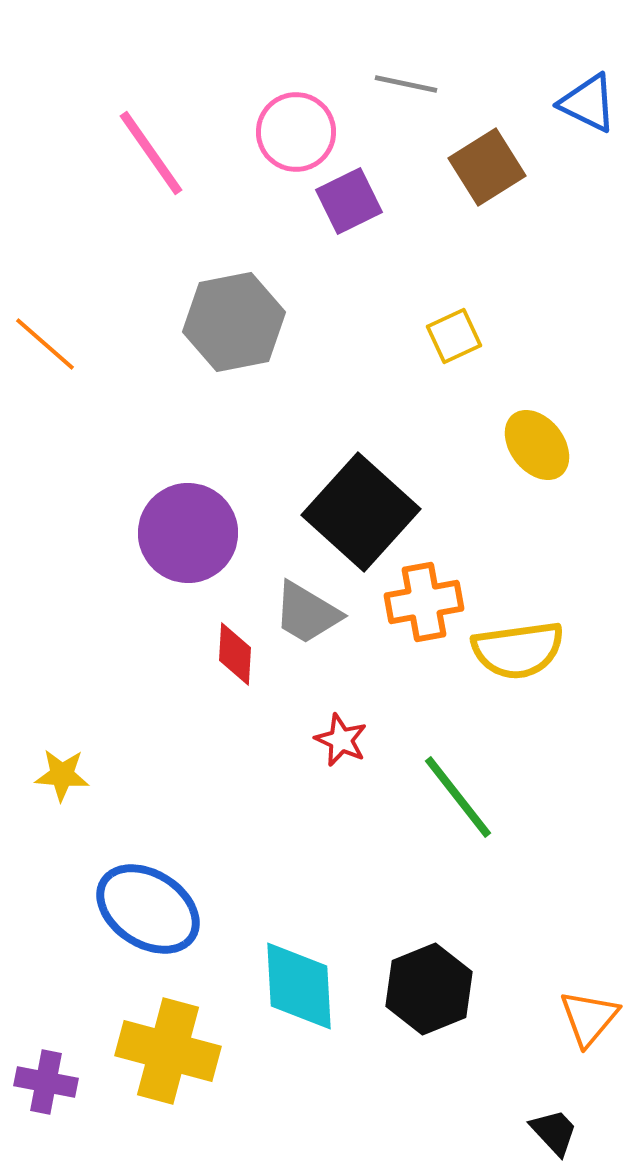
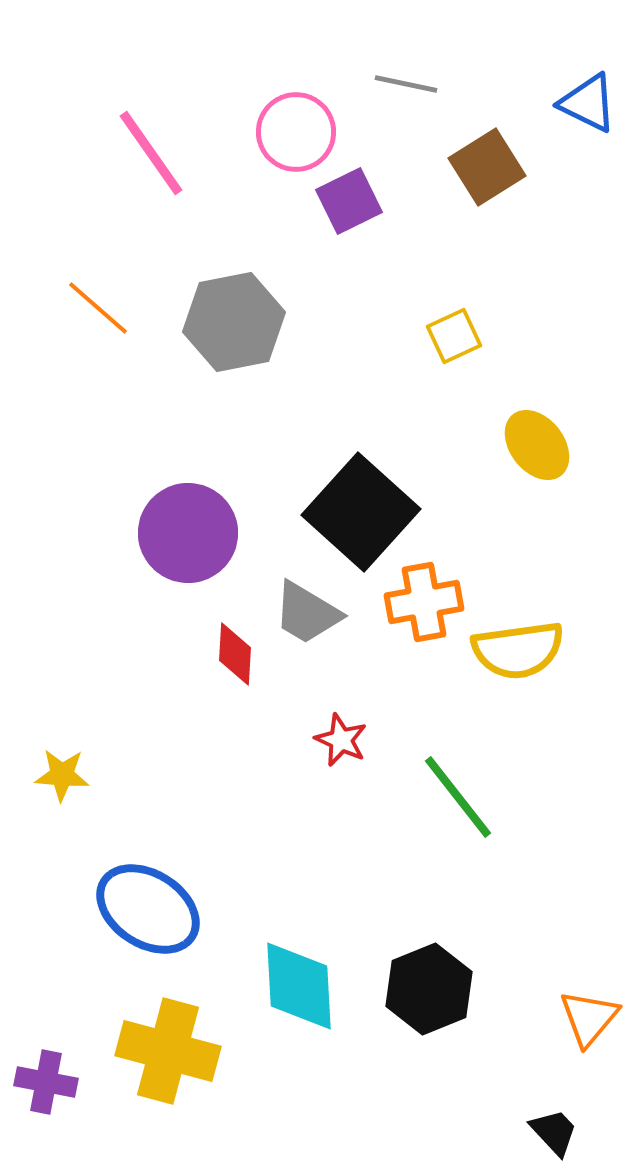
orange line: moved 53 px right, 36 px up
